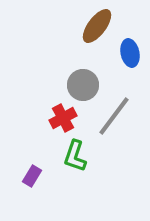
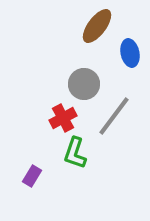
gray circle: moved 1 px right, 1 px up
green L-shape: moved 3 px up
